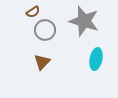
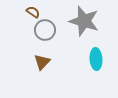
brown semicircle: rotated 112 degrees counterclockwise
cyan ellipse: rotated 15 degrees counterclockwise
